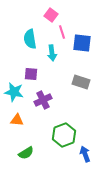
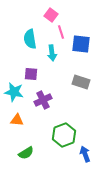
pink line: moved 1 px left
blue square: moved 1 px left, 1 px down
